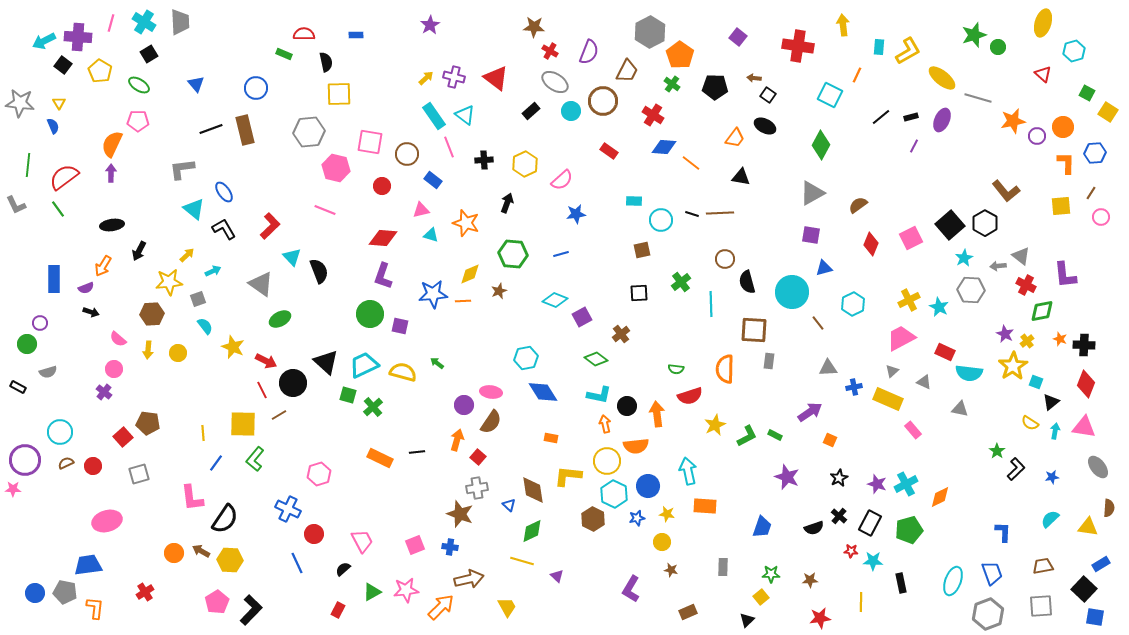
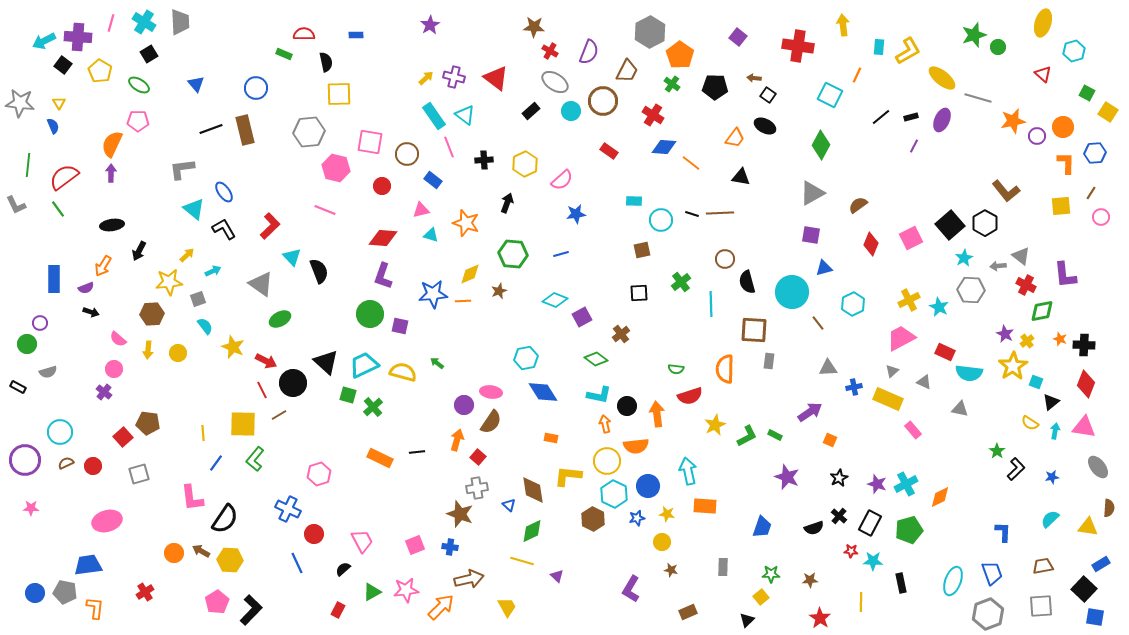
pink star at (13, 489): moved 18 px right, 19 px down
red star at (820, 618): rotated 30 degrees counterclockwise
